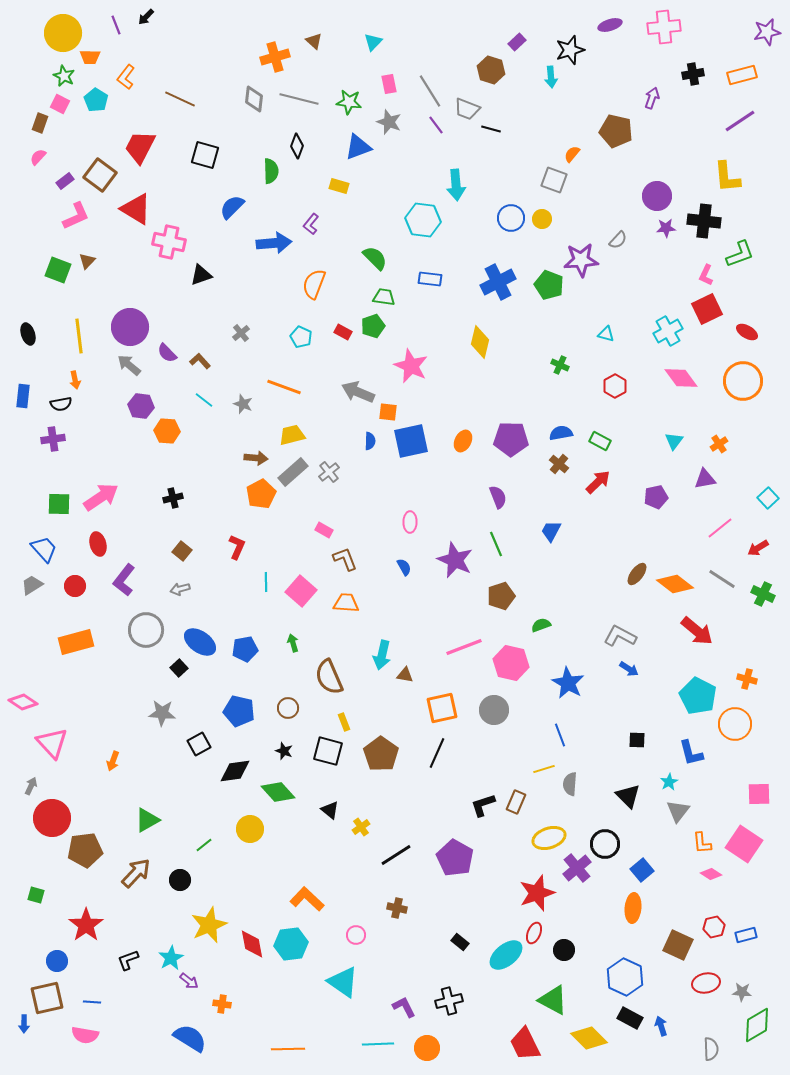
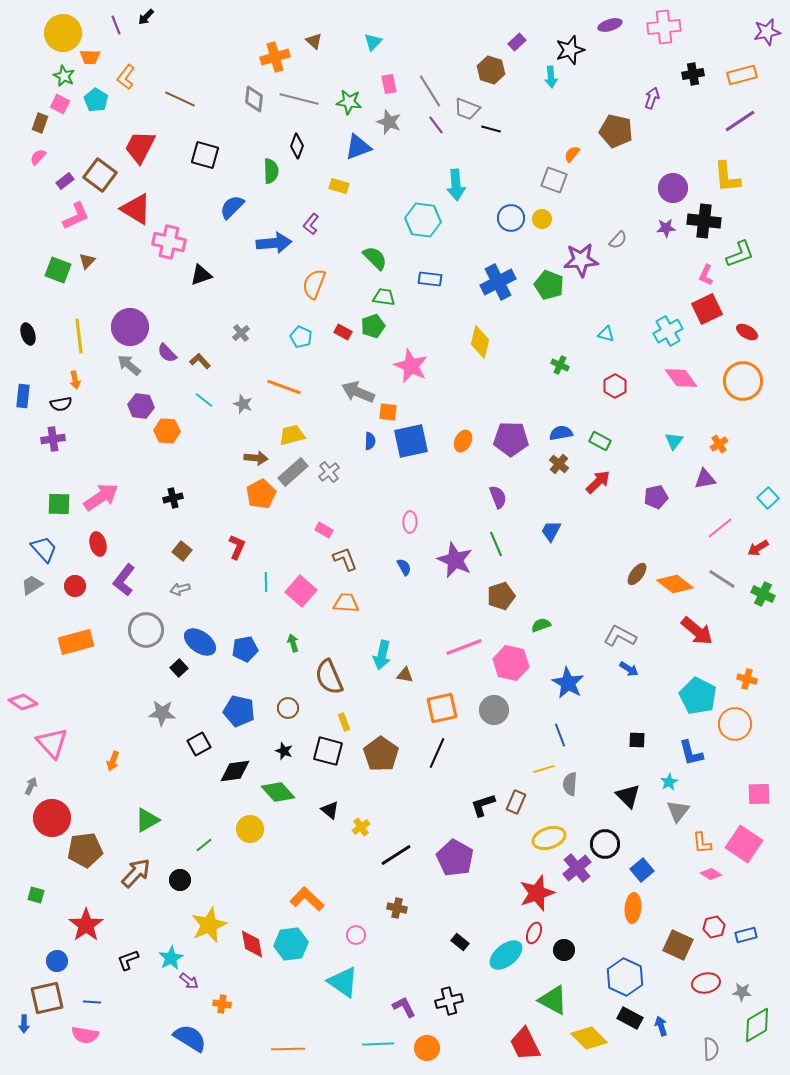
purple circle at (657, 196): moved 16 px right, 8 px up
